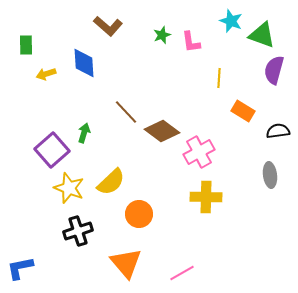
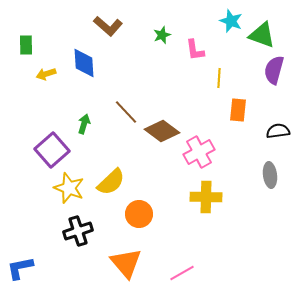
pink L-shape: moved 4 px right, 8 px down
orange rectangle: moved 5 px left, 1 px up; rotated 65 degrees clockwise
green arrow: moved 9 px up
